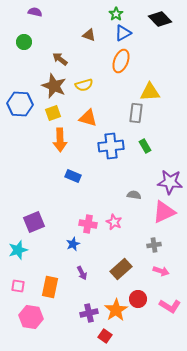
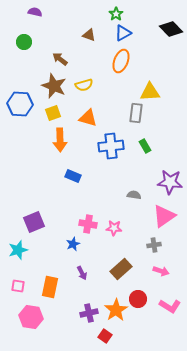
black diamond: moved 11 px right, 10 px down
pink triangle: moved 4 px down; rotated 10 degrees counterclockwise
pink star: moved 6 px down; rotated 21 degrees counterclockwise
